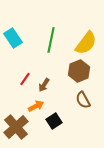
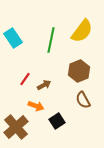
yellow semicircle: moved 4 px left, 12 px up
brown arrow: rotated 152 degrees counterclockwise
orange arrow: rotated 49 degrees clockwise
black square: moved 3 px right
